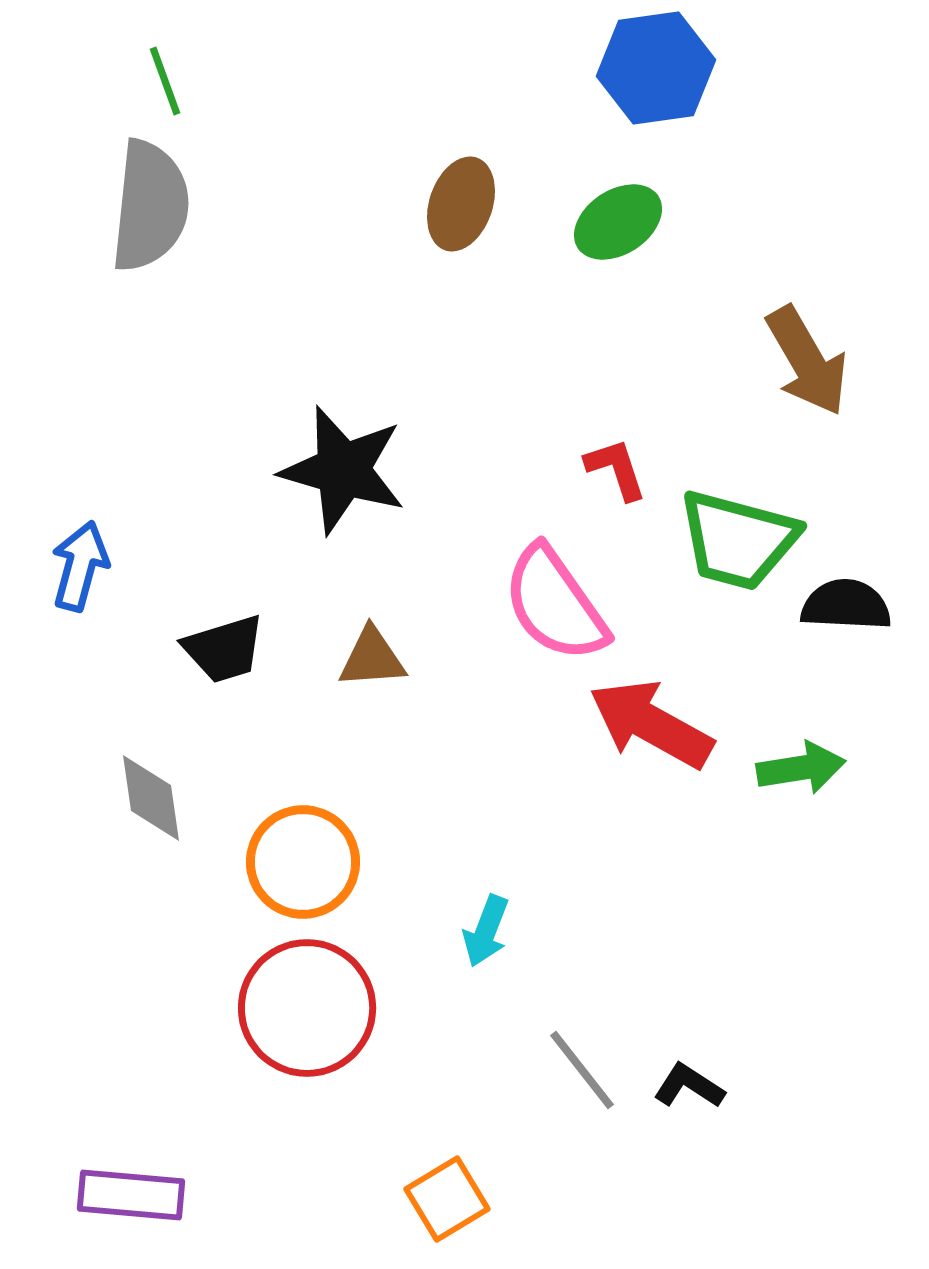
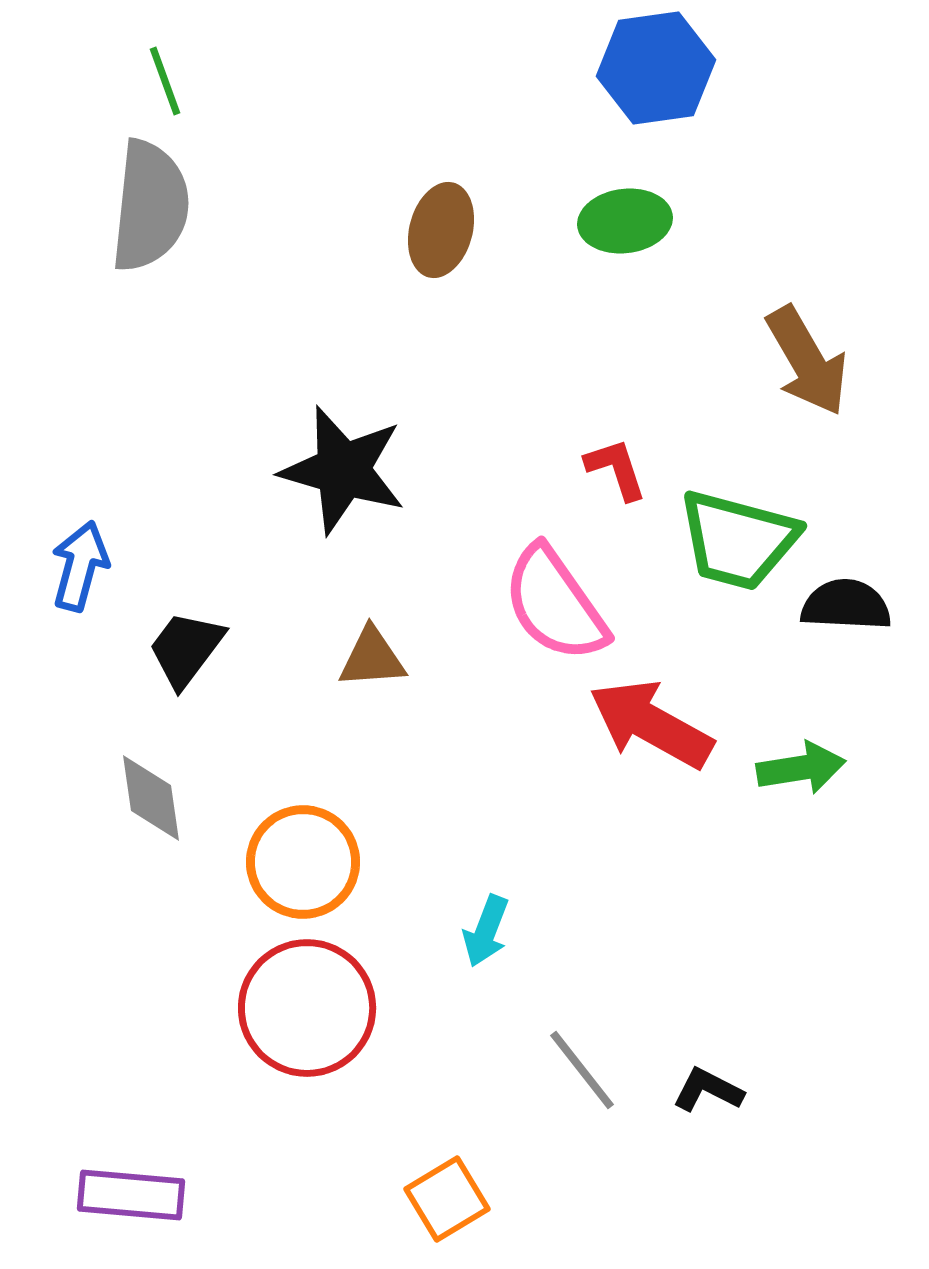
brown ellipse: moved 20 px left, 26 px down; rotated 4 degrees counterclockwise
green ellipse: moved 7 px right, 1 px up; rotated 26 degrees clockwise
black trapezoid: moved 38 px left; rotated 144 degrees clockwise
black L-shape: moved 19 px right, 4 px down; rotated 6 degrees counterclockwise
